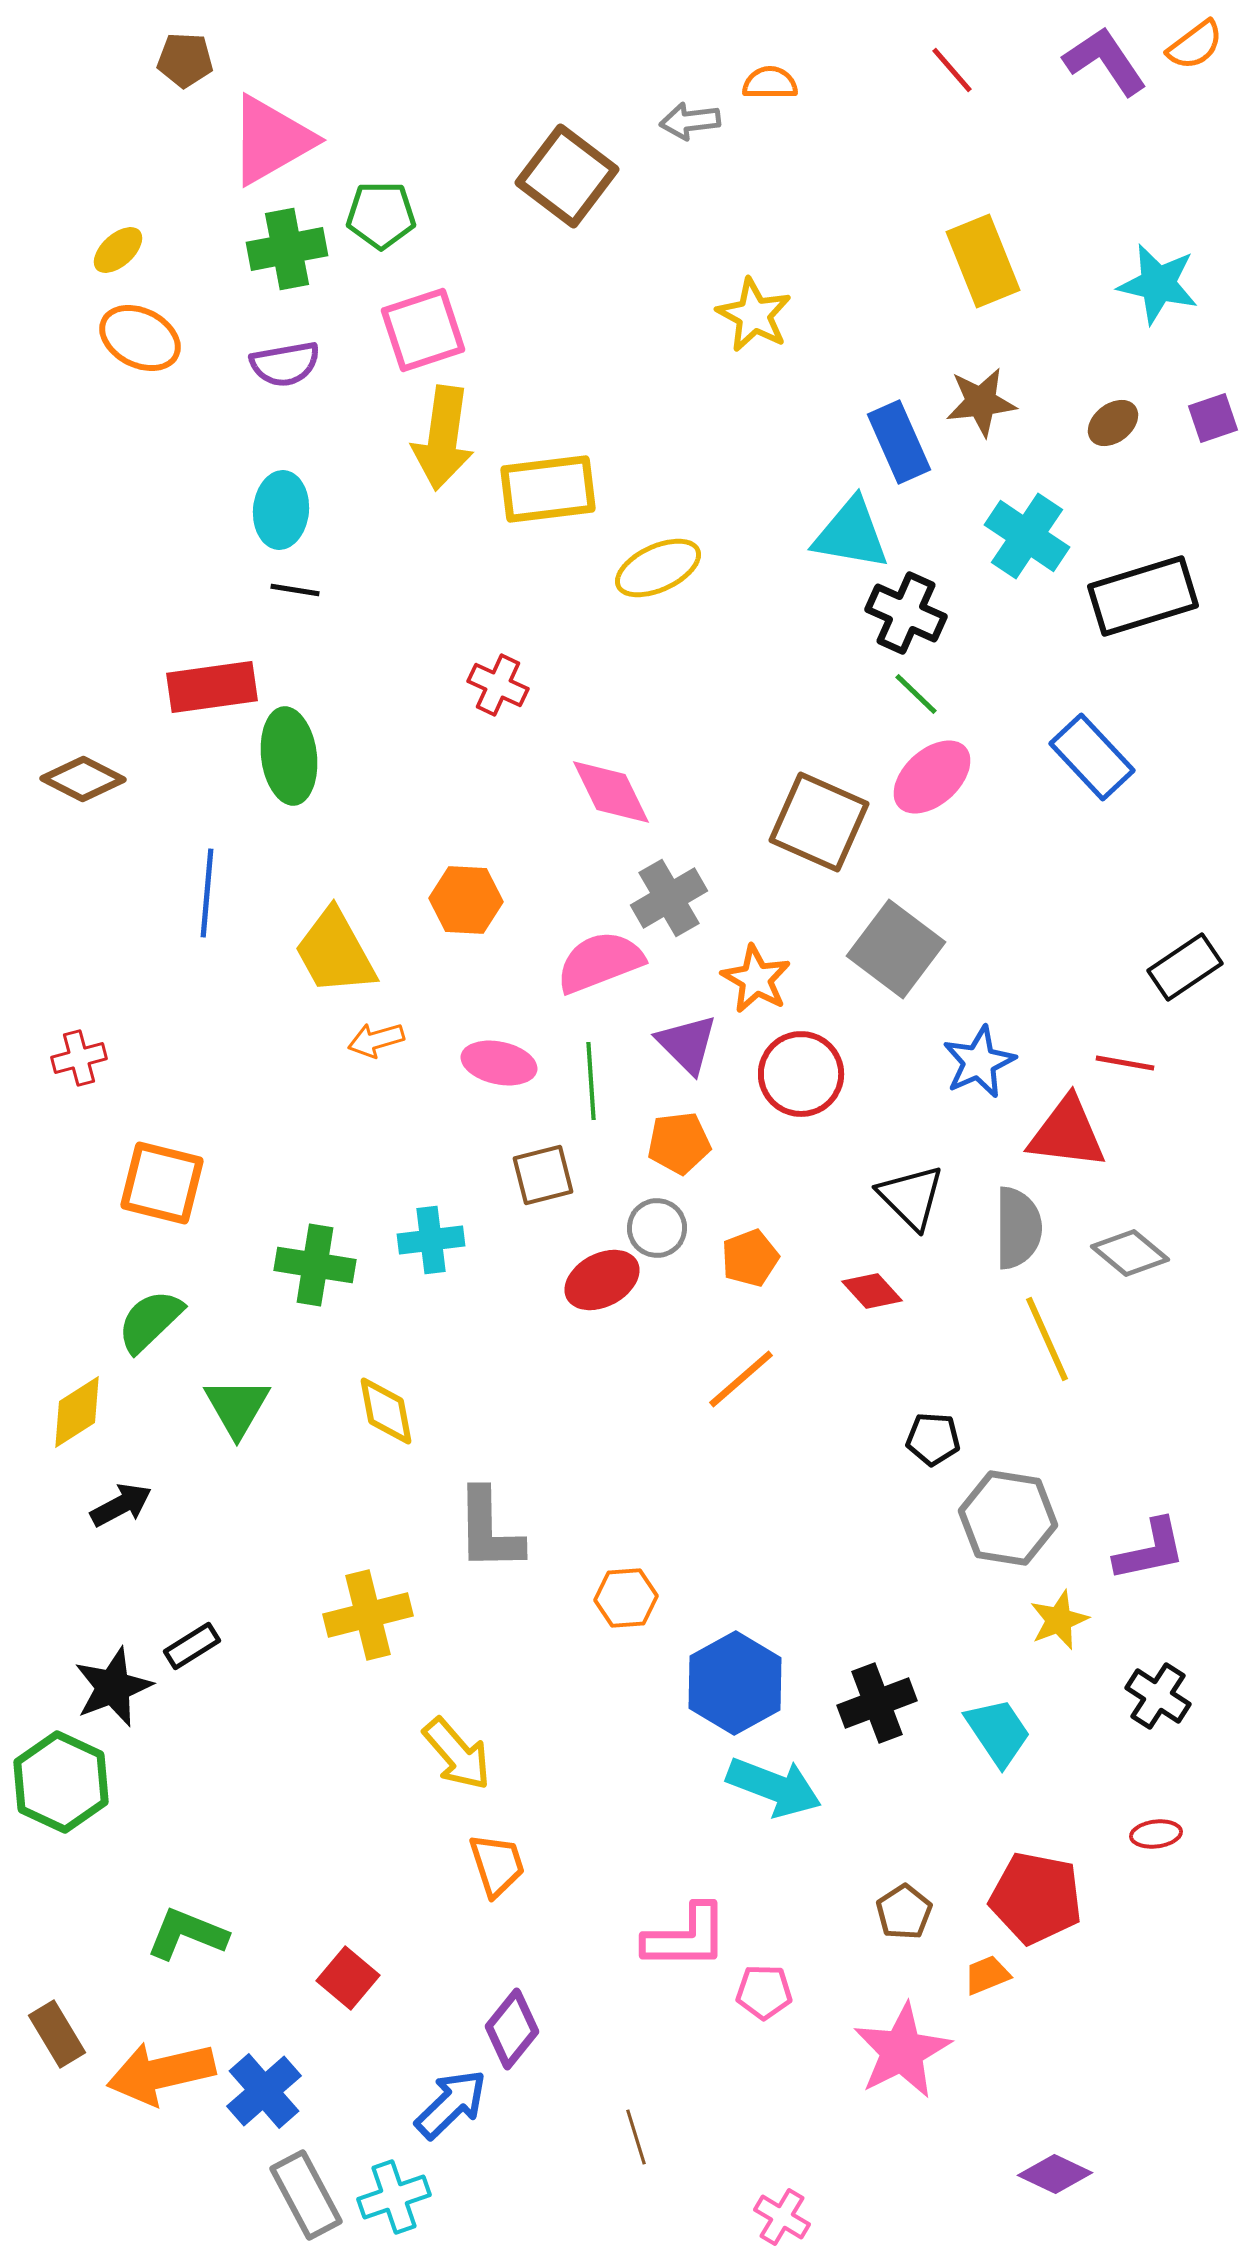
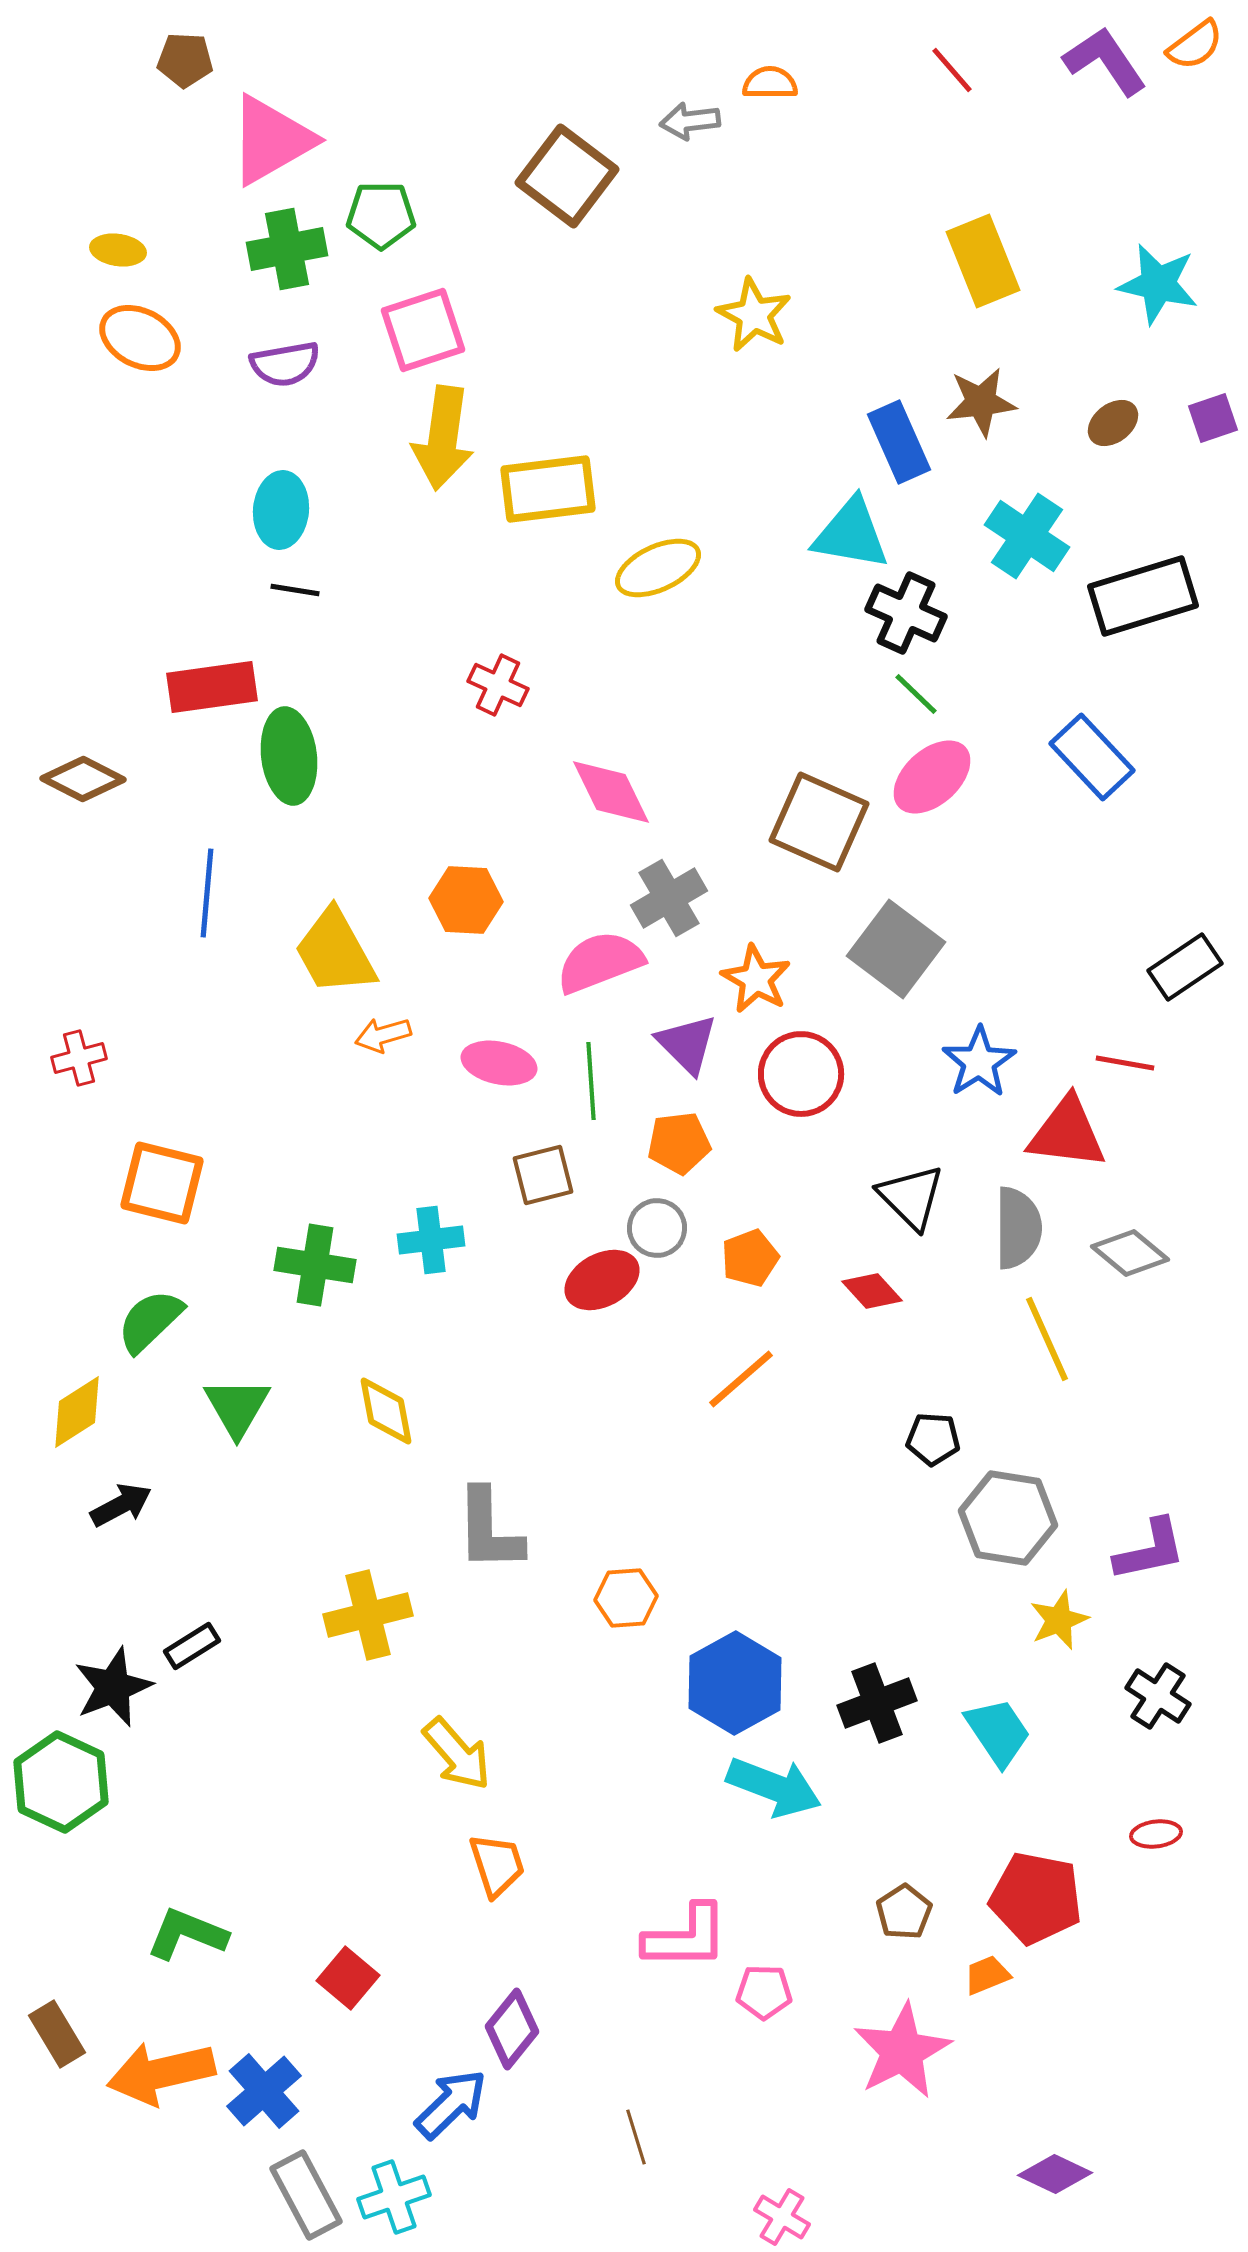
yellow ellipse at (118, 250): rotated 50 degrees clockwise
orange arrow at (376, 1040): moved 7 px right, 5 px up
blue star at (979, 1062): rotated 8 degrees counterclockwise
